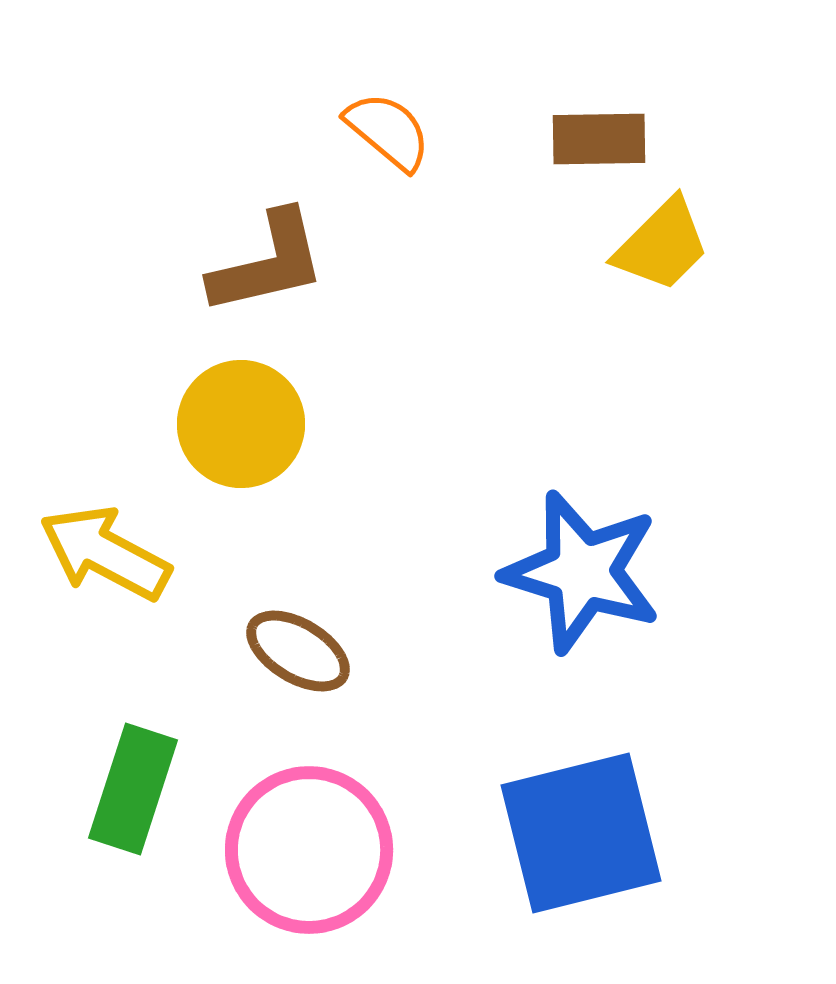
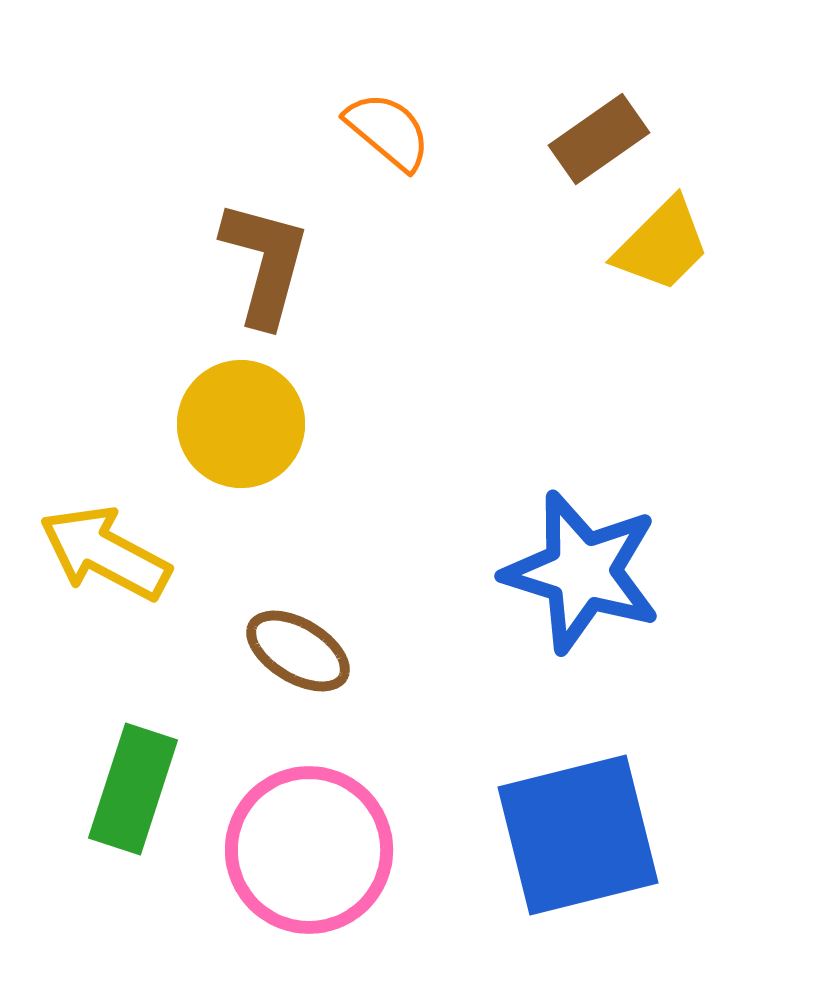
brown rectangle: rotated 34 degrees counterclockwise
brown L-shape: moved 3 px left; rotated 62 degrees counterclockwise
blue square: moved 3 px left, 2 px down
